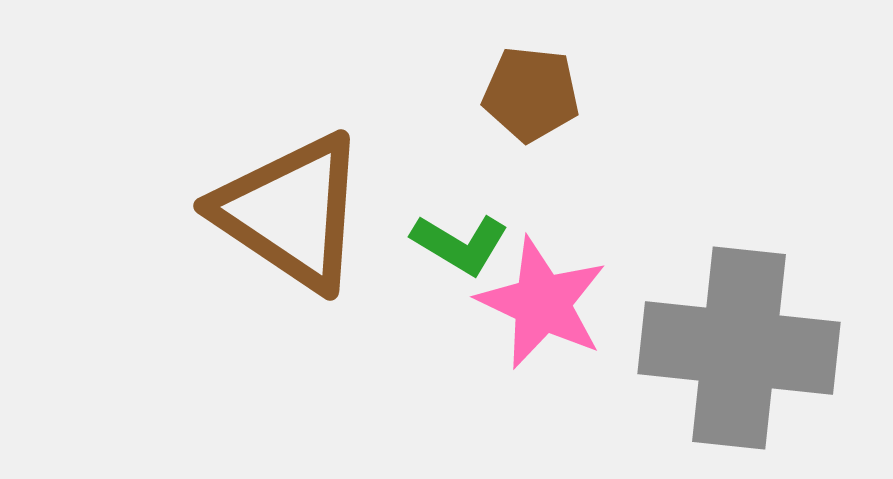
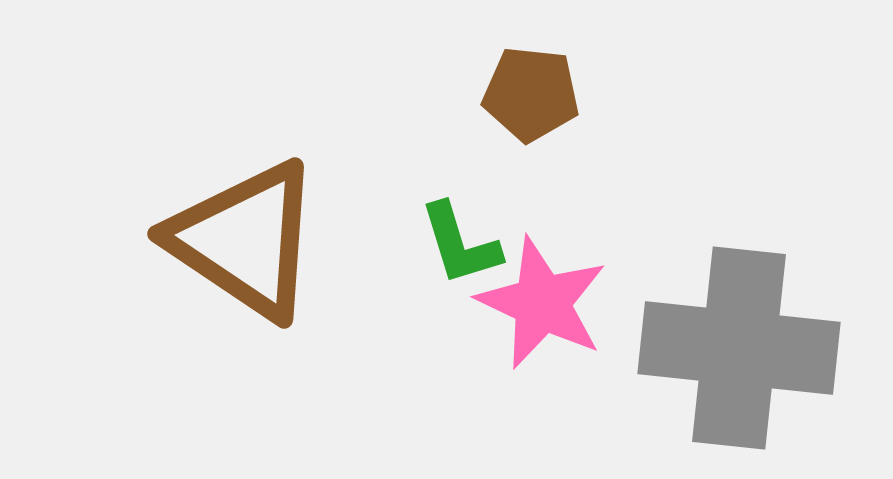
brown triangle: moved 46 px left, 28 px down
green L-shape: rotated 42 degrees clockwise
